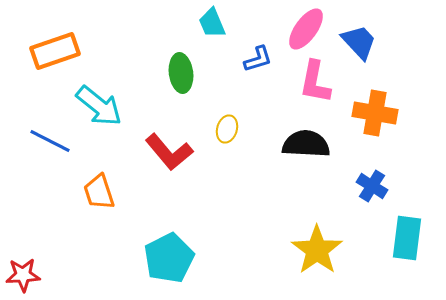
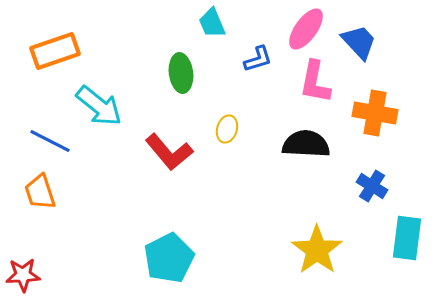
orange trapezoid: moved 59 px left
